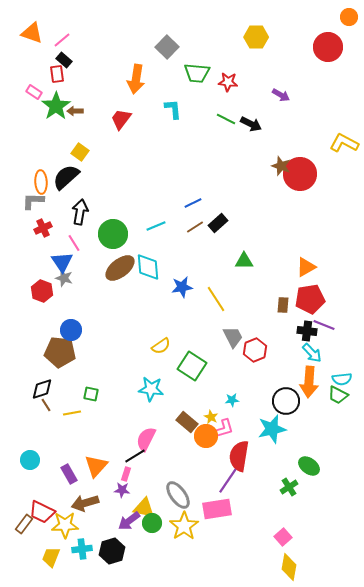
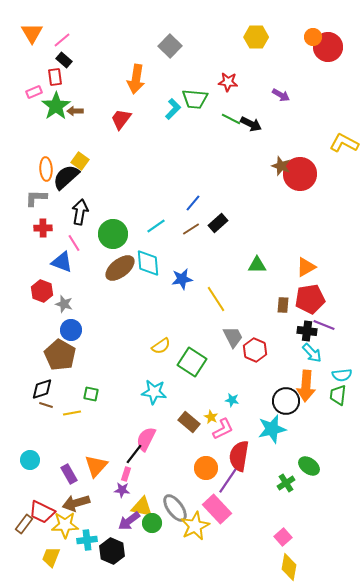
orange circle at (349, 17): moved 36 px left, 20 px down
orange triangle at (32, 33): rotated 40 degrees clockwise
gray square at (167, 47): moved 3 px right, 1 px up
green trapezoid at (197, 73): moved 2 px left, 26 px down
red rectangle at (57, 74): moved 2 px left, 3 px down
pink rectangle at (34, 92): rotated 56 degrees counterclockwise
cyan L-shape at (173, 109): rotated 50 degrees clockwise
green line at (226, 119): moved 5 px right
yellow square at (80, 152): moved 9 px down
orange ellipse at (41, 182): moved 5 px right, 13 px up
gray L-shape at (33, 201): moved 3 px right, 3 px up
blue line at (193, 203): rotated 24 degrees counterclockwise
cyan line at (156, 226): rotated 12 degrees counterclockwise
brown line at (195, 227): moved 4 px left, 2 px down
red cross at (43, 228): rotated 24 degrees clockwise
green triangle at (244, 261): moved 13 px right, 4 px down
blue triangle at (62, 262): rotated 35 degrees counterclockwise
cyan diamond at (148, 267): moved 4 px up
gray star at (64, 278): moved 26 px down
blue star at (182, 287): moved 8 px up
red hexagon at (255, 350): rotated 15 degrees counterclockwise
brown pentagon at (60, 352): moved 3 px down; rotated 24 degrees clockwise
green square at (192, 366): moved 4 px up
cyan semicircle at (342, 379): moved 4 px up
orange arrow at (309, 382): moved 3 px left, 4 px down
cyan star at (151, 389): moved 3 px right, 3 px down
green trapezoid at (338, 395): rotated 70 degrees clockwise
cyan star at (232, 400): rotated 16 degrees clockwise
brown line at (46, 405): rotated 40 degrees counterclockwise
brown rectangle at (187, 422): moved 2 px right
pink L-shape at (223, 429): rotated 10 degrees counterclockwise
orange circle at (206, 436): moved 32 px down
black line at (135, 456): moved 1 px left, 2 px up; rotated 20 degrees counterclockwise
green cross at (289, 487): moved 3 px left, 4 px up
gray ellipse at (178, 495): moved 3 px left, 13 px down
brown arrow at (85, 503): moved 9 px left
yellow triangle at (144, 508): moved 2 px left, 1 px up
pink rectangle at (217, 509): rotated 56 degrees clockwise
yellow star at (184, 526): moved 11 px right; rotated 8 degrees clockwise
cyan cross at (82, 549): moved 5 px right, 9 px up
black hexagon at (112, 551): rotated 20 degrees counterclockwise
